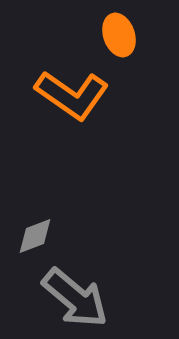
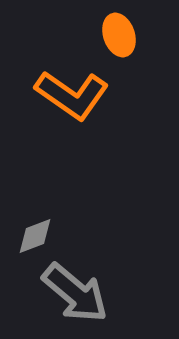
gray arrow: moved 5 px up
